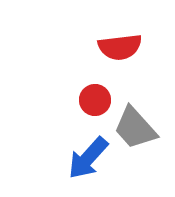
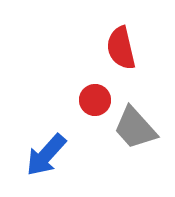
red semicircle: moved 1 px right, 1 px down; rotated 84 degrees clockwise
blue arrow: moved 42 px left, 3 px up
